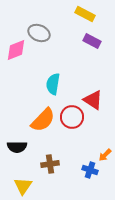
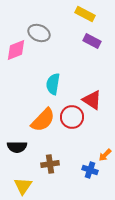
red triangle: moved 1 px left
